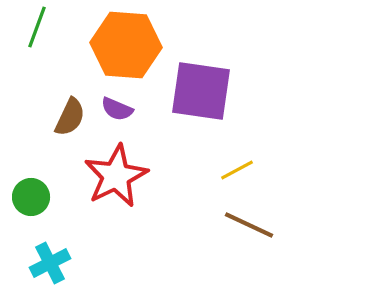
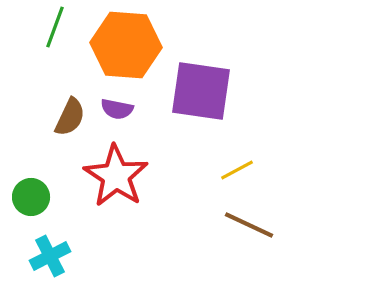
green line: moved 18 px right
purple semicircle: rotated 12 degrees counterclockwise
red star: rotated 12 degrees counterclockwise
cyan cross: moved 7 px up
